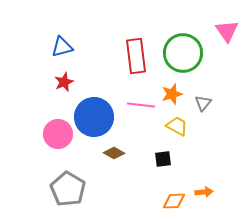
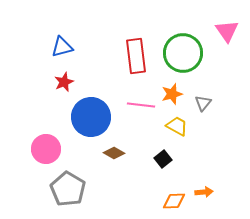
blue circle: moved 3 px left
pink circle: moved 12 px left, 15 px down
black square: rotated 30 degrees counterclockwise
